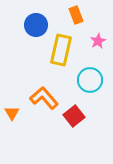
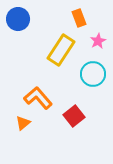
orange rectangle: moved 3 px right, 3 px down
blue circle: moved 18 px left, 6 px up
yellow rectangle: rotated 20 degrees clockwise
cyan circle: moved 3 px right, 6 px up
orange L-shape: moved 6 px left
orange triangle: moved 11 px right, 10 px down; rotated 21 degrees clockwise
